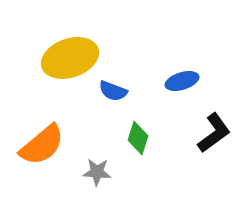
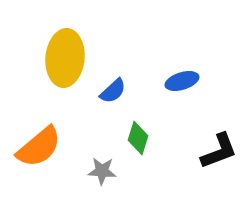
yellow ellipse: moved 5 px left; rotated 66 degrees counterclockwise
blue semicircle: rotated 64 degrees counterclockwise
black L-shape: moved 5 px right, 18 px down; rotated 15 degrees clockwise
orange semicircle: moved 3 px left, 2 px down
gray star: moved 5 px right, 1 px up
